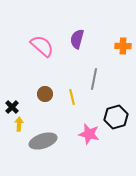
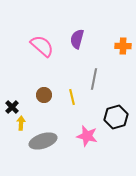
brown circle: moved 1 px left, 1 px down
yellow arrow: moved 2 px right, 1 px up
pink star: moved 2 px left, 2 px down
